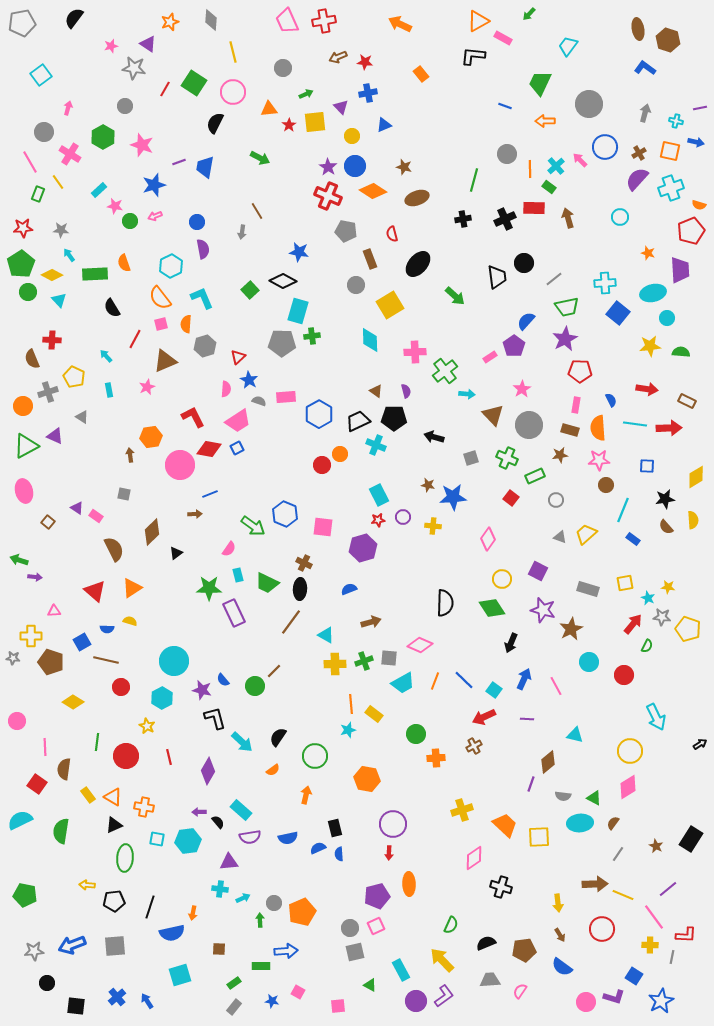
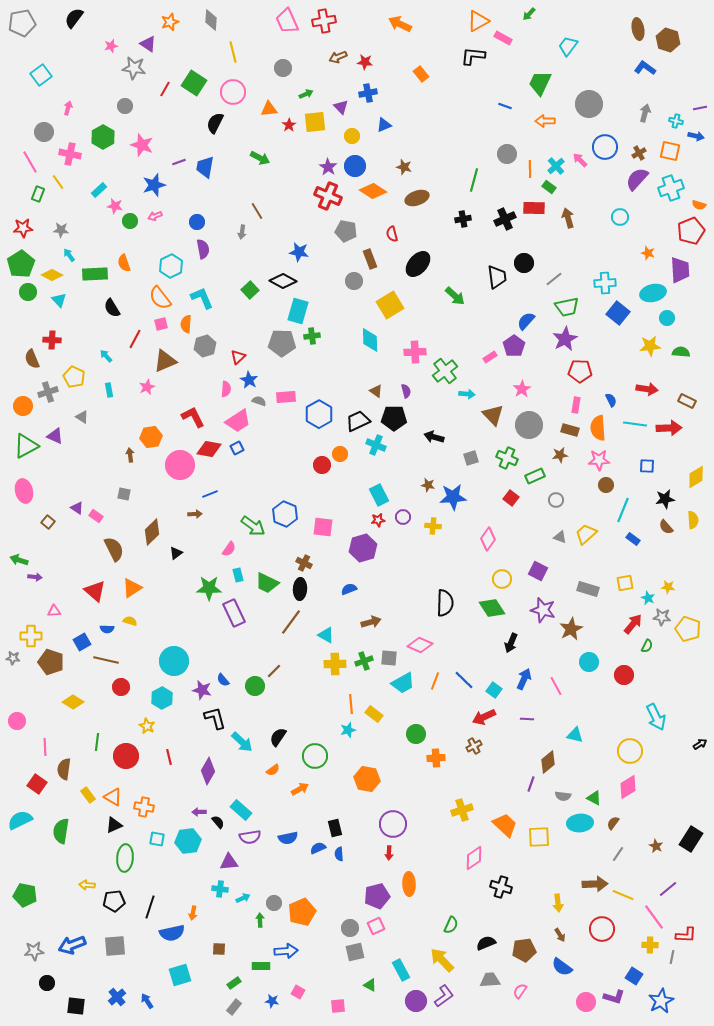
blue arrow at (696, 142): moved 6 px up
pink cross at (70, 154): rotated 20 degrees counterclockwise
gray circle at (356, 285): moved 2 px left, 4 px up
orange arrow at (306, 795): moved 6 px left, 6 px up; rotated 48 degrees clockwise
